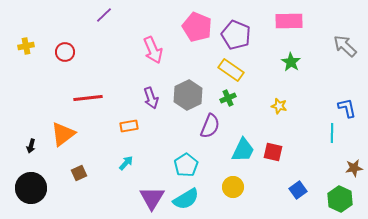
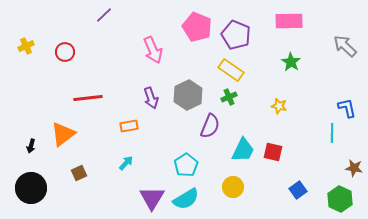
yellow cross: rotated 14 degrees counterclockwise
green cross: moved 1 px right, 1 px up
brown star: rotated 18 degrees clockwise
